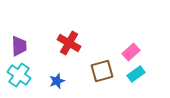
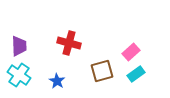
red cross: rotated 15 degrees counterclockwise
blue star: rotated 21 degrees counterclockwise
